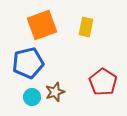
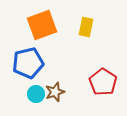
cyan circle: moved 4 px right, 3 px up
